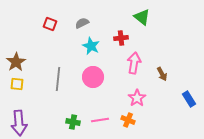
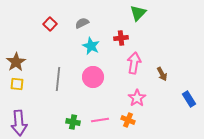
green triangle: moved 4 px left, 4 px up; rotated 36 degrees clockwise
red square: rotated 24 degrees clockwise
